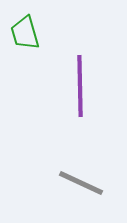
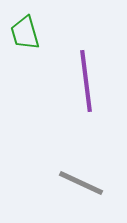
purple line: moved 6 px right, 5 px up; rotated 6 degrees counterclockwise
